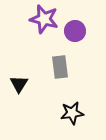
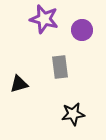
purple circle: moved 7 px right, 1 px up
black triangle: rotated 42 degrees clockwise
black star: moved 1 px right, 1 px down
